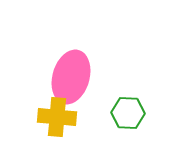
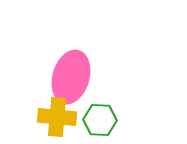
green hexagon: moved 28 px left, 7 px down
